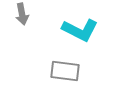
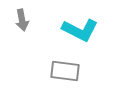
gray arrow: moved 6 px down
